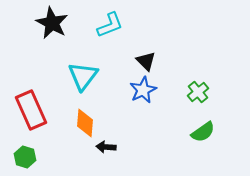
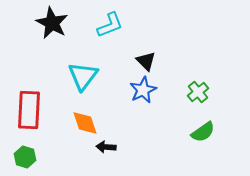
red rectangle: moved 2 px left; rotated 27 degrees clockwise
orange diamond: rotated 24 degrees counterclockwise
